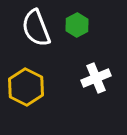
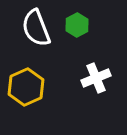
yellow hexagon: rotated 9 degrees clockwise
